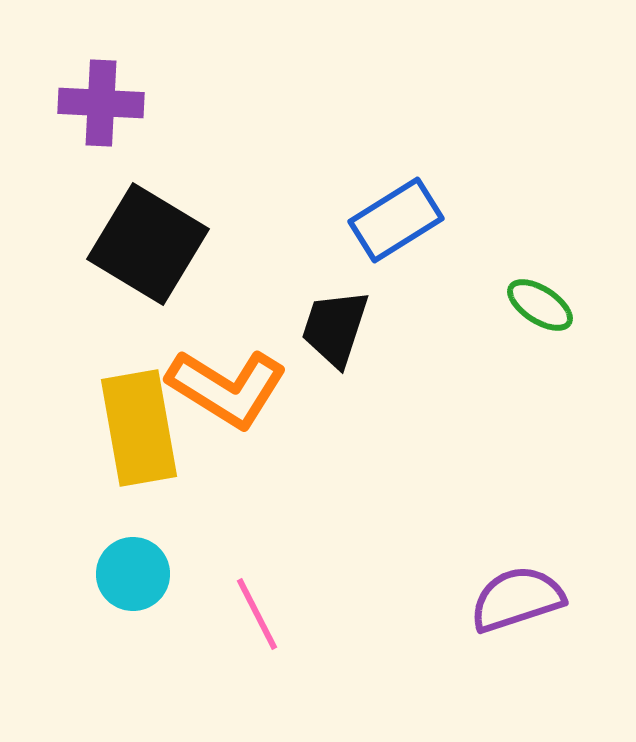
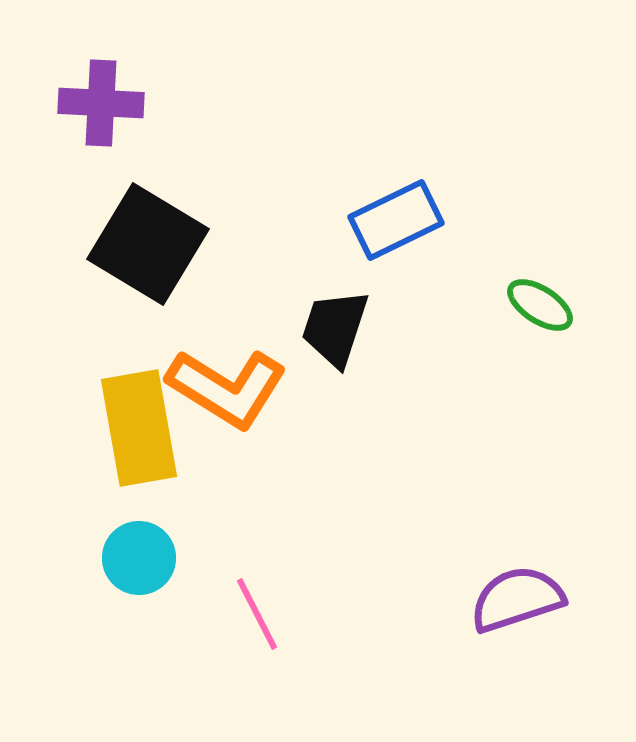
blue rectangle: rotated 6 degrees clockwise
cyan circle: moved 6 px right, 16 px up
